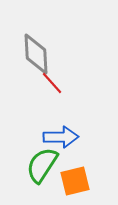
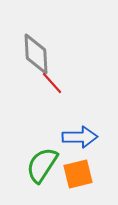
blue arrow: moved 19 px right
orange square: moved 3 px right, 7 px up
